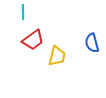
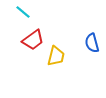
cyan line: rotated 49 degrees counterclockwise
yellow trapezoid: moved 1 px left
